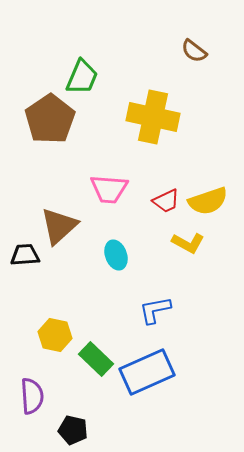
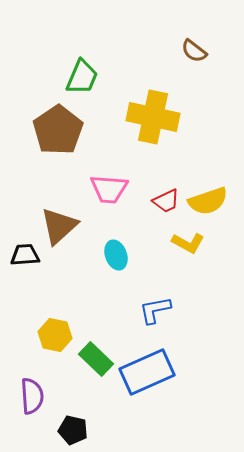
brown pentagon: moved 8 px right, 11 px down
